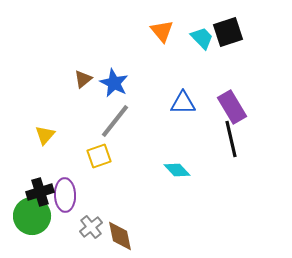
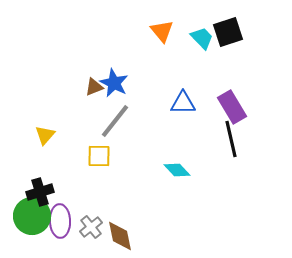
brown triangle: moved 11 px right, 8 px down; rotated 18 degrees clockwise
yellow square: rotated 20 degrees clockwise
purple ellipse: moved 5 px left, 26 px down
